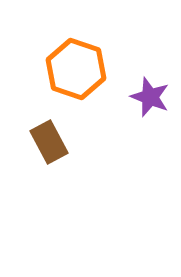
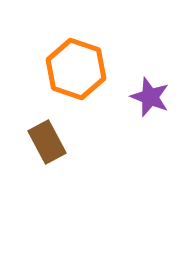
brown rectangle: moved 2 px left
